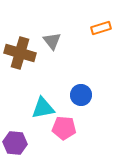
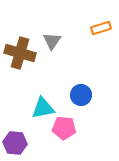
gray triangle: rotated 12 degrees clockwise
